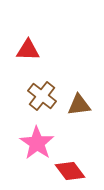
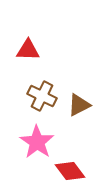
brown cross: rotated 12 degrees counterclockwise
brown triangle: rotated 20 degrees counterclockwise
pink star: moved 1 px up
